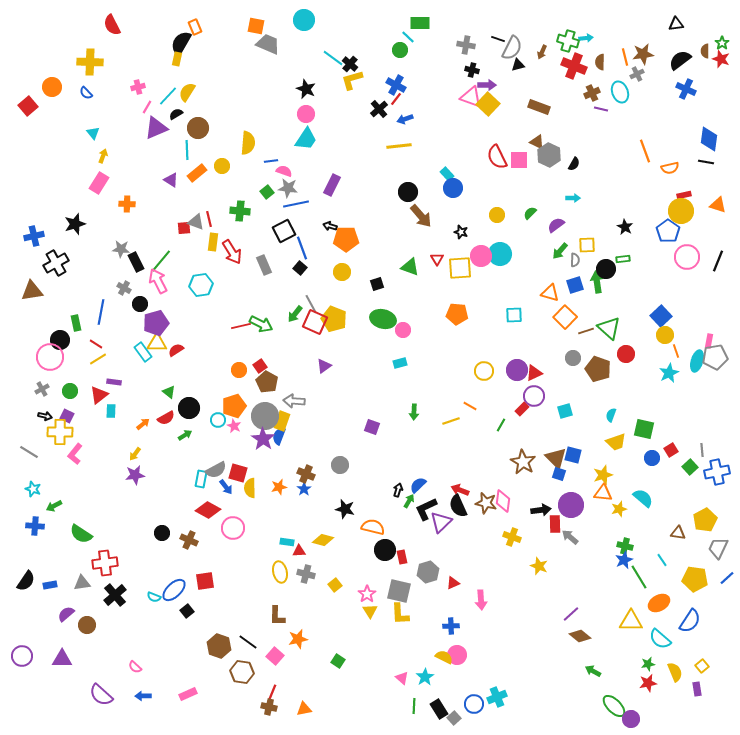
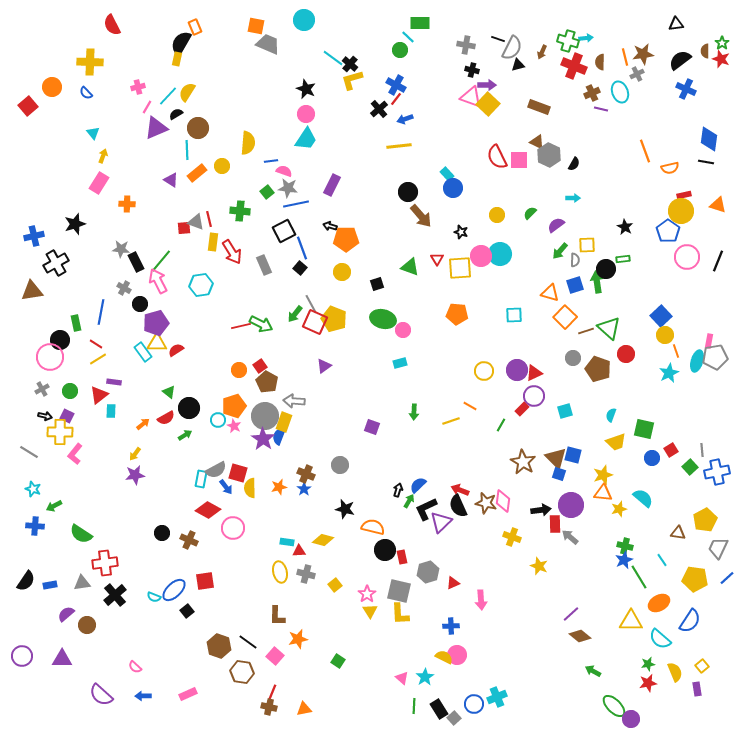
yellow rectangle at (282, 421): moved 2 px right, 1 px down
